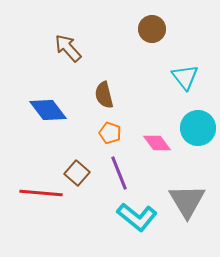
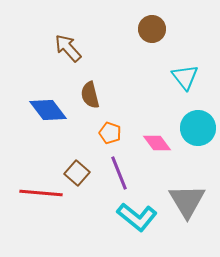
brown semicircle: moved 14 px left
